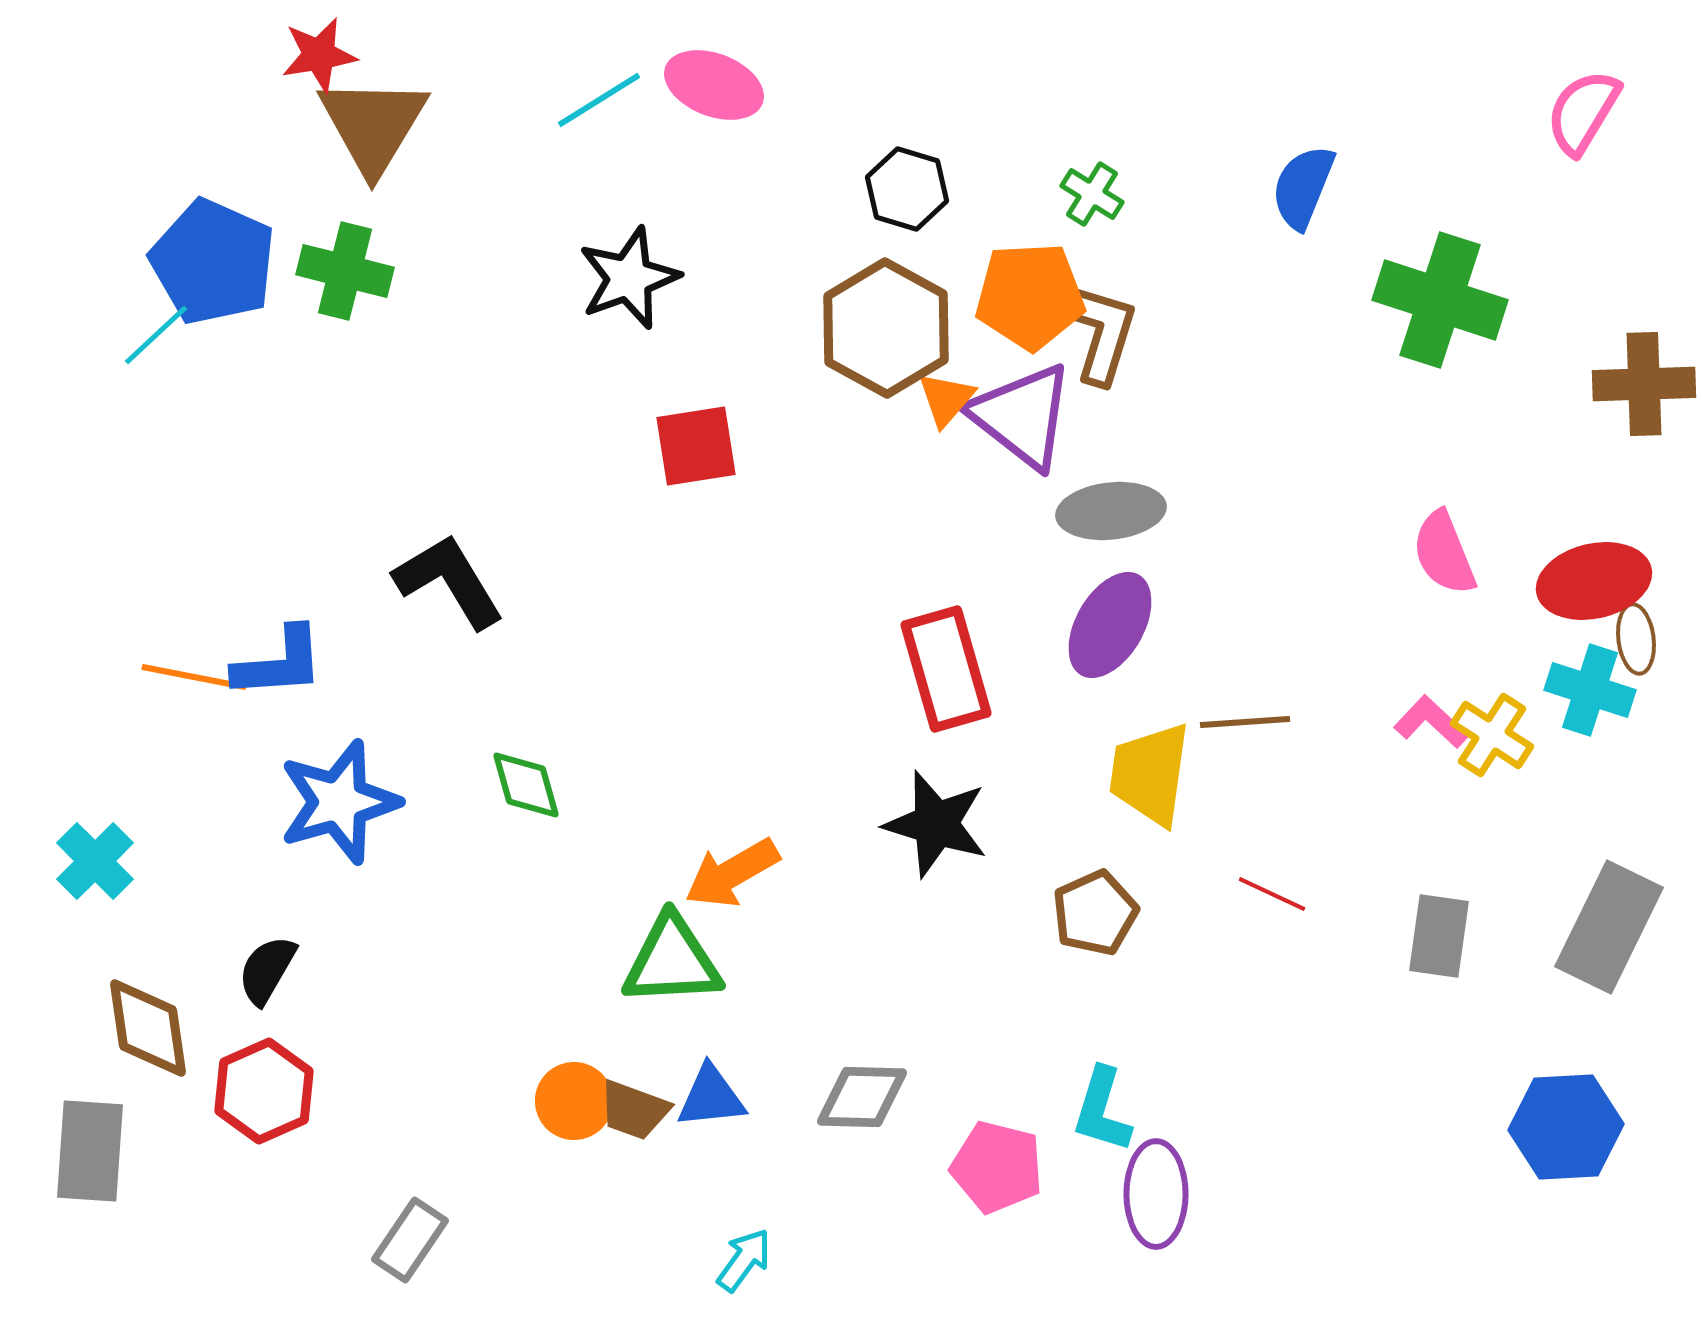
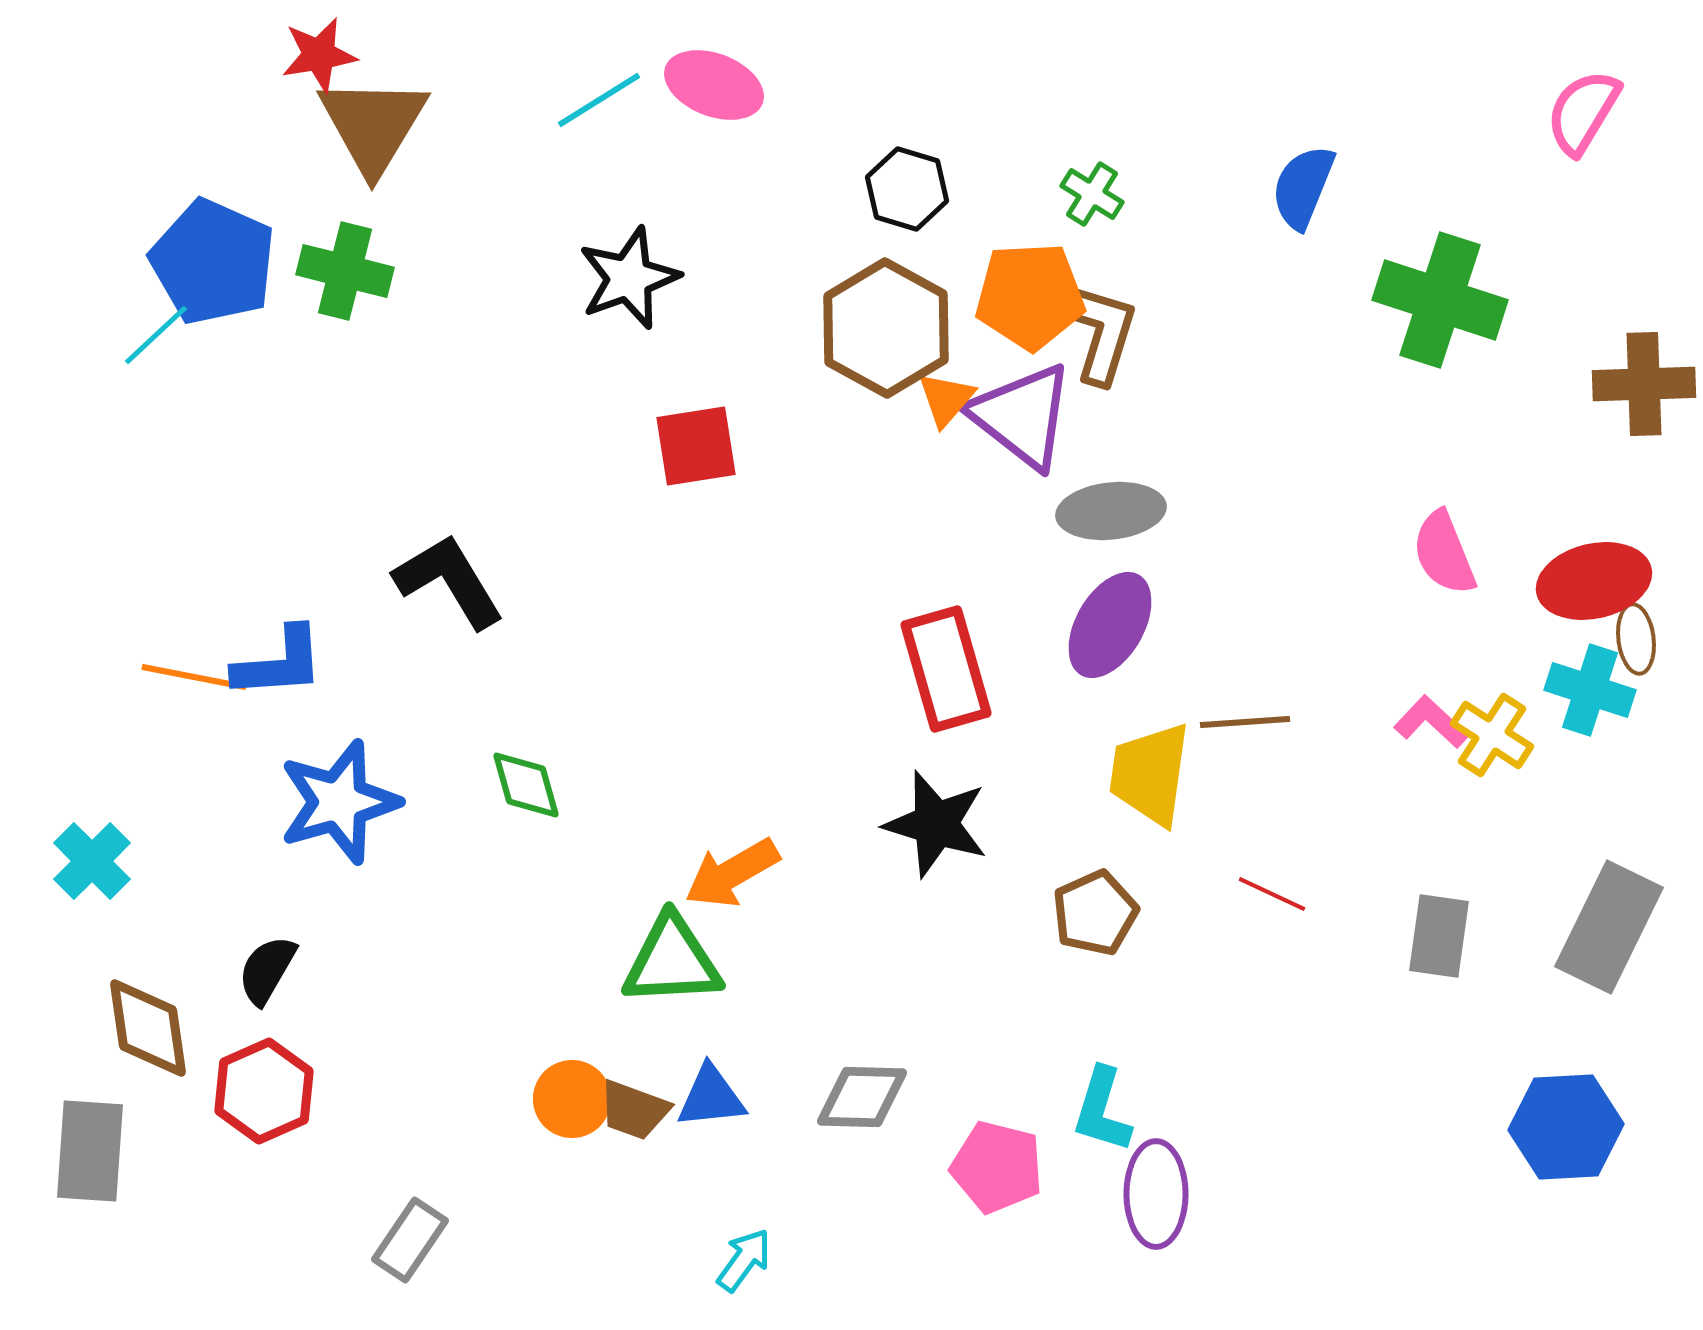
cyan cross at (95, 861): moved 3 px left
orange circle at (574, 1101): moved 2 px left, 2 px up
